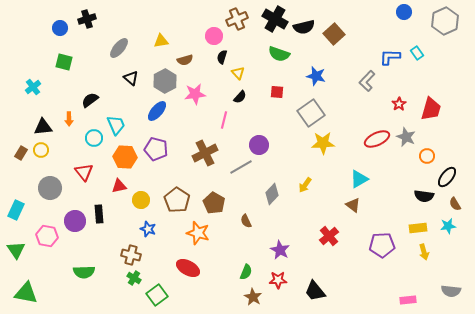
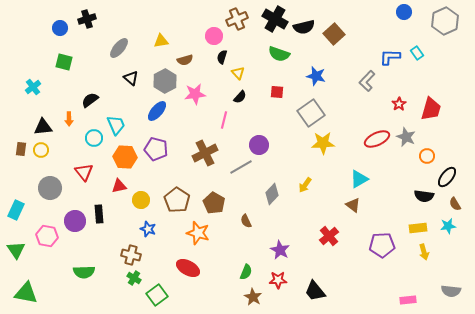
brown rectangle at (21, 153): moved 4 px up; rotated 24 degrees counterclockwise
